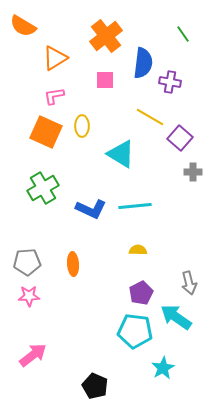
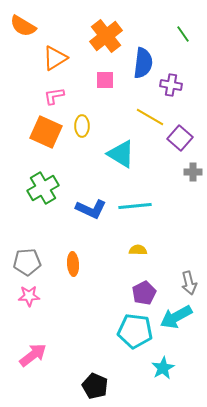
purple cross: moved 1 px right, 3 px down
purple pentagon: moved 3 px right
cyan arrow: rotated 64 degrees counterclockwise
